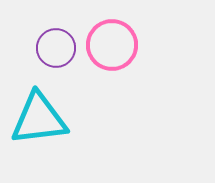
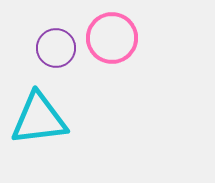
pink circle: moved 7 px up
